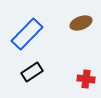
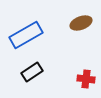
blue rectangle: moved 1 px left, 1 px down; rotated 16 degrees clockwise
